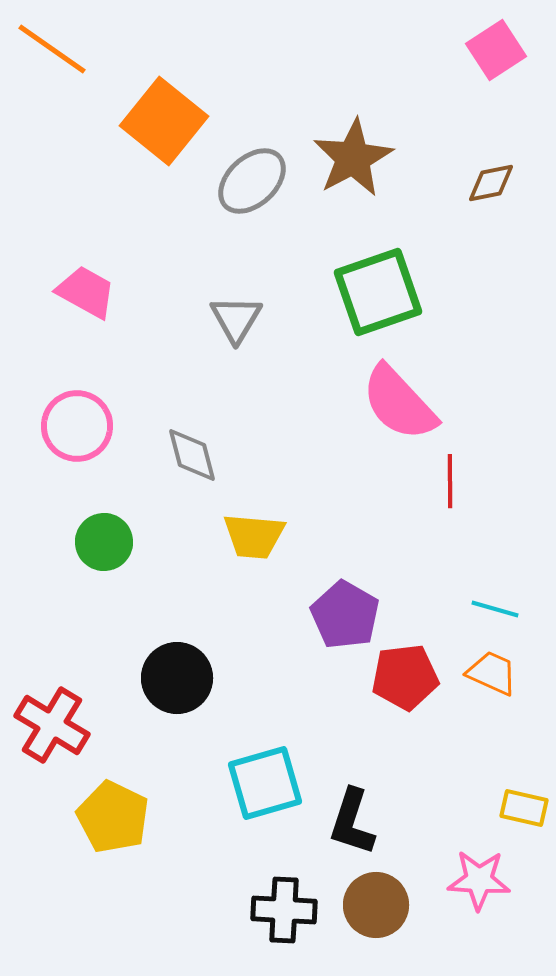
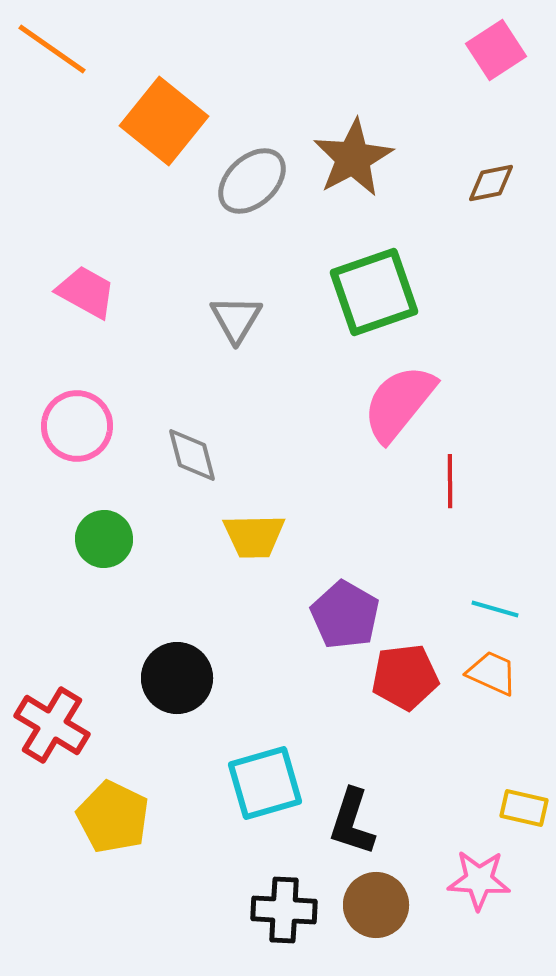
green square: moved 4 px left
pink semicircle: rotated 82 degrees clockwise
yellow trapezoid: rotated 6 degrees counterclockwise
green circle: moved 3 px up
